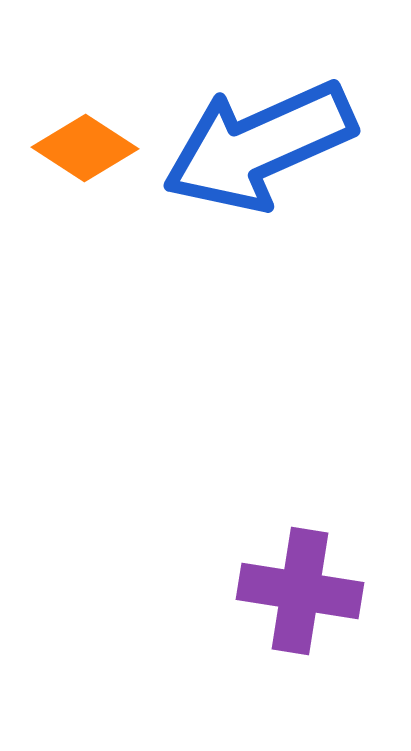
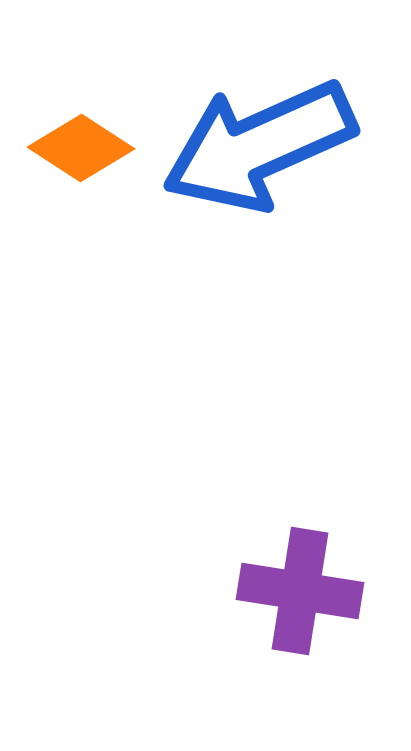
orange diamond: moved 4 px left
